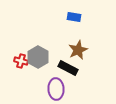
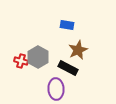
blue rectangle: moved 7 px left, 8 px down
